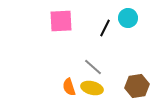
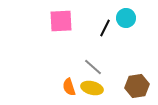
cyan circle: moved 2 px left
